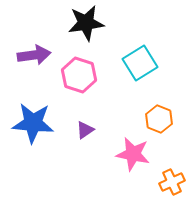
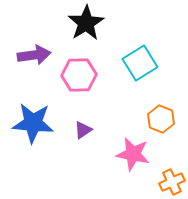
black star: rotated 24 degrees counterclockwise
pink hexagon: rotated 20 degrees counterclockwise
orange hexagon: moved 2 px right
purple triangle: moved 2 px left
